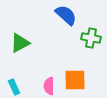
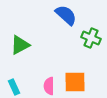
green cross: rotated 12 degrees clockwise
green triangle: moved 2 px down
orange square: moved 2 px down
